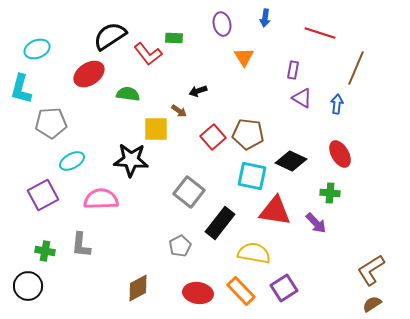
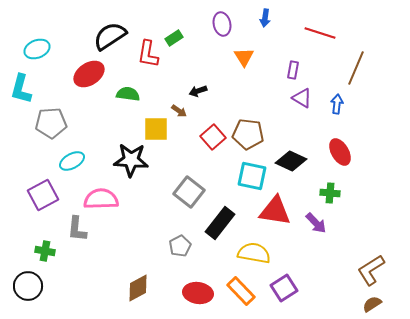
green rectangle at (174, 38): rotated 36 degrees counterclockwise
red L-shape at (148, 54): rotated 48 degrees clockwise
red ellipse at (340, 154): moved 2 px up
gray L-shape at (81, 245): moved 4 px left, 16 px up
